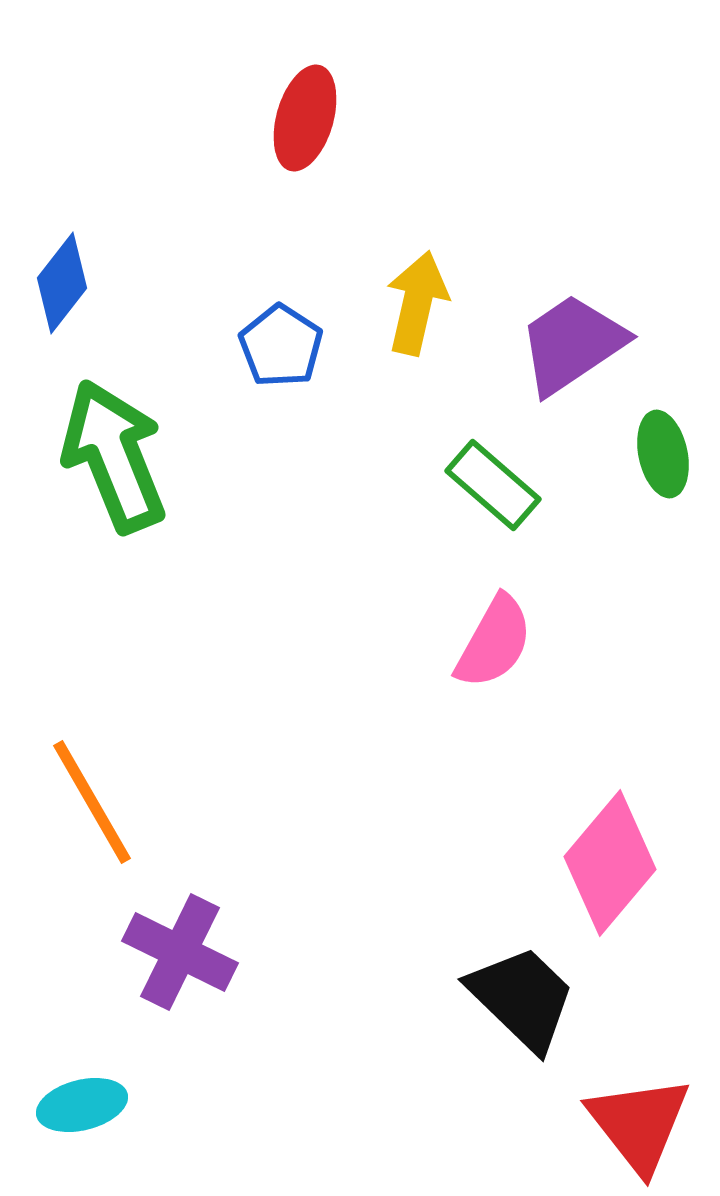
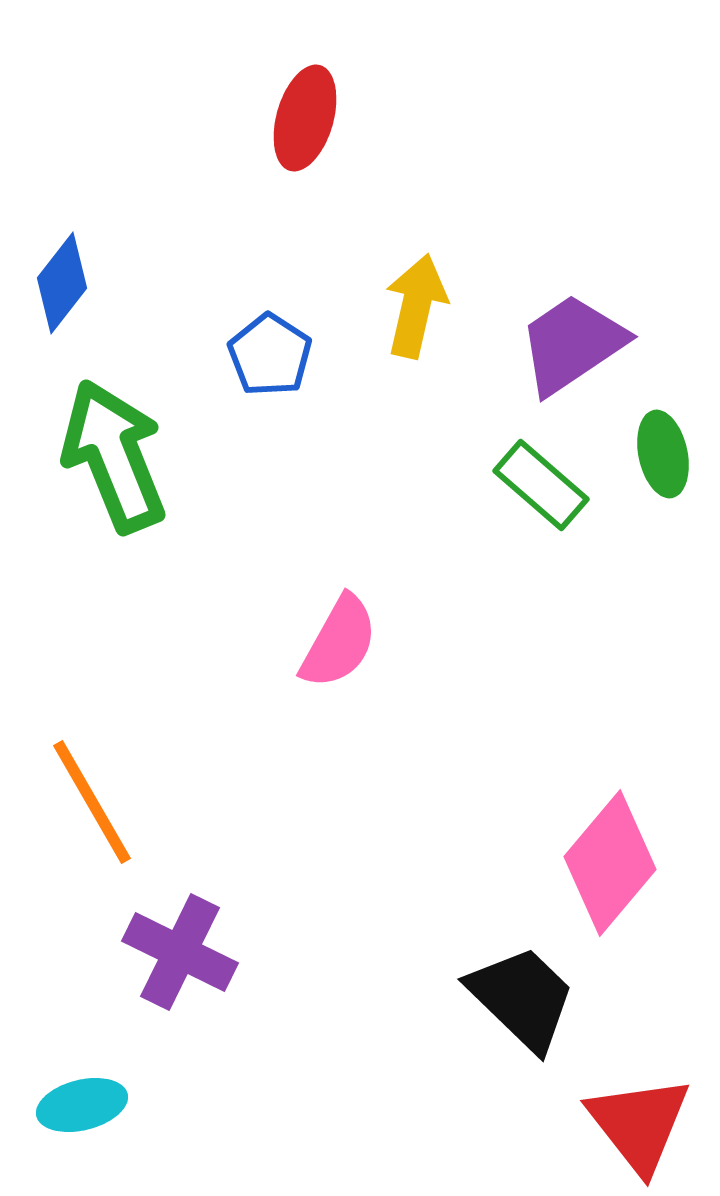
yellow arrow: moved 1 px left, 3 px down
blue pentagon: moved 11 px left, 9 px down
green rectangle: moved 48 px right
pink semicircle: moved 155 px left
